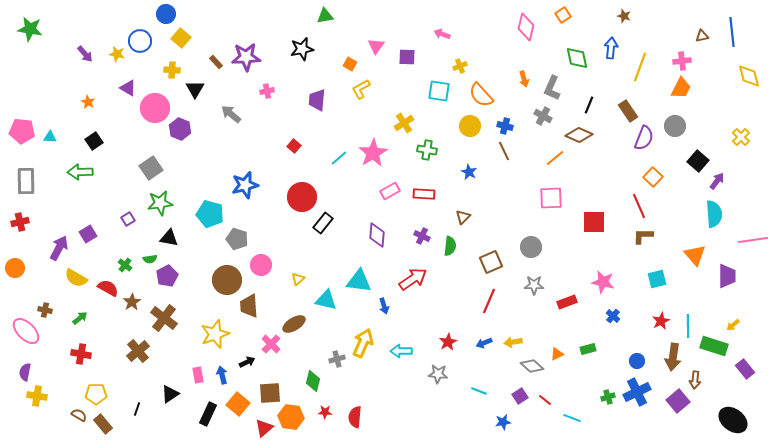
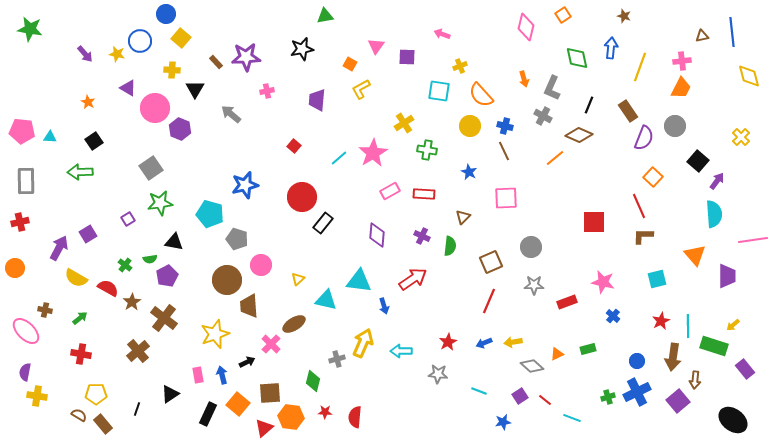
pink square at (551, 198): moved 45 px left
black triangle at (169, 238): moved 5 px right, 4 px down
